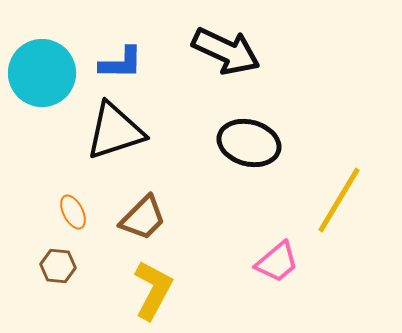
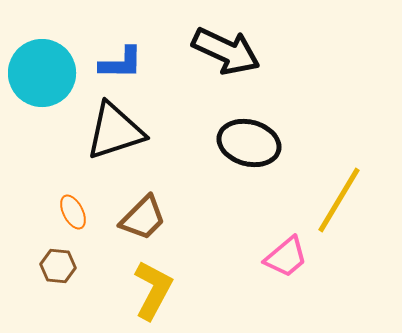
pink trapezoid: moved 9 px right, 5 px up
